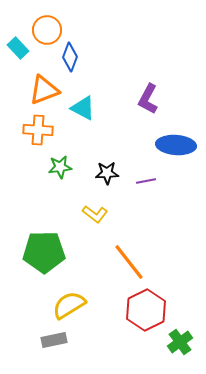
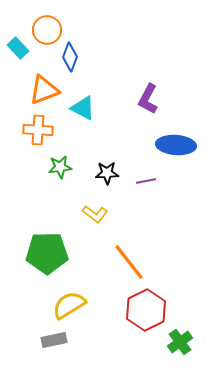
green pentagon: moved 3 px right, 1 px down
